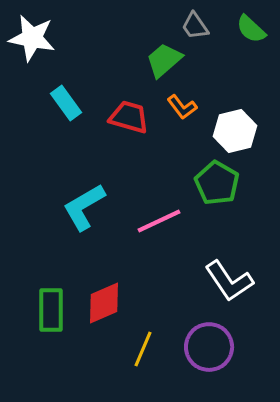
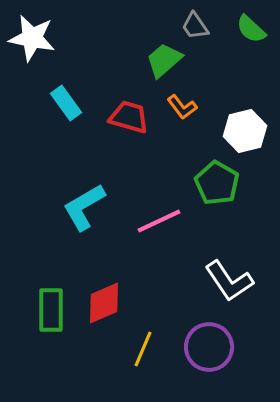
white hexagon: moved 10 px right
